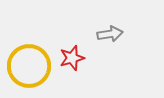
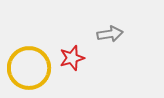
yellow circle: moved 2 px down
